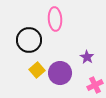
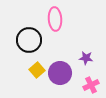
purple star: moved 1 px left, 1 px down; rotated 24 degrees counterclockwise
pink cross: moved 4 px left
